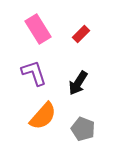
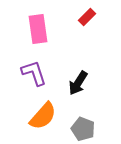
pink rectangle: rotated 24 degrees clockwise
red rectangle: moved 6 px right, 17 px up
